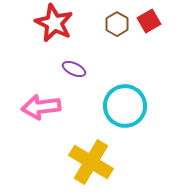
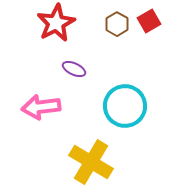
red star: moved 2 px right; rotated 18 degrees clockwise
